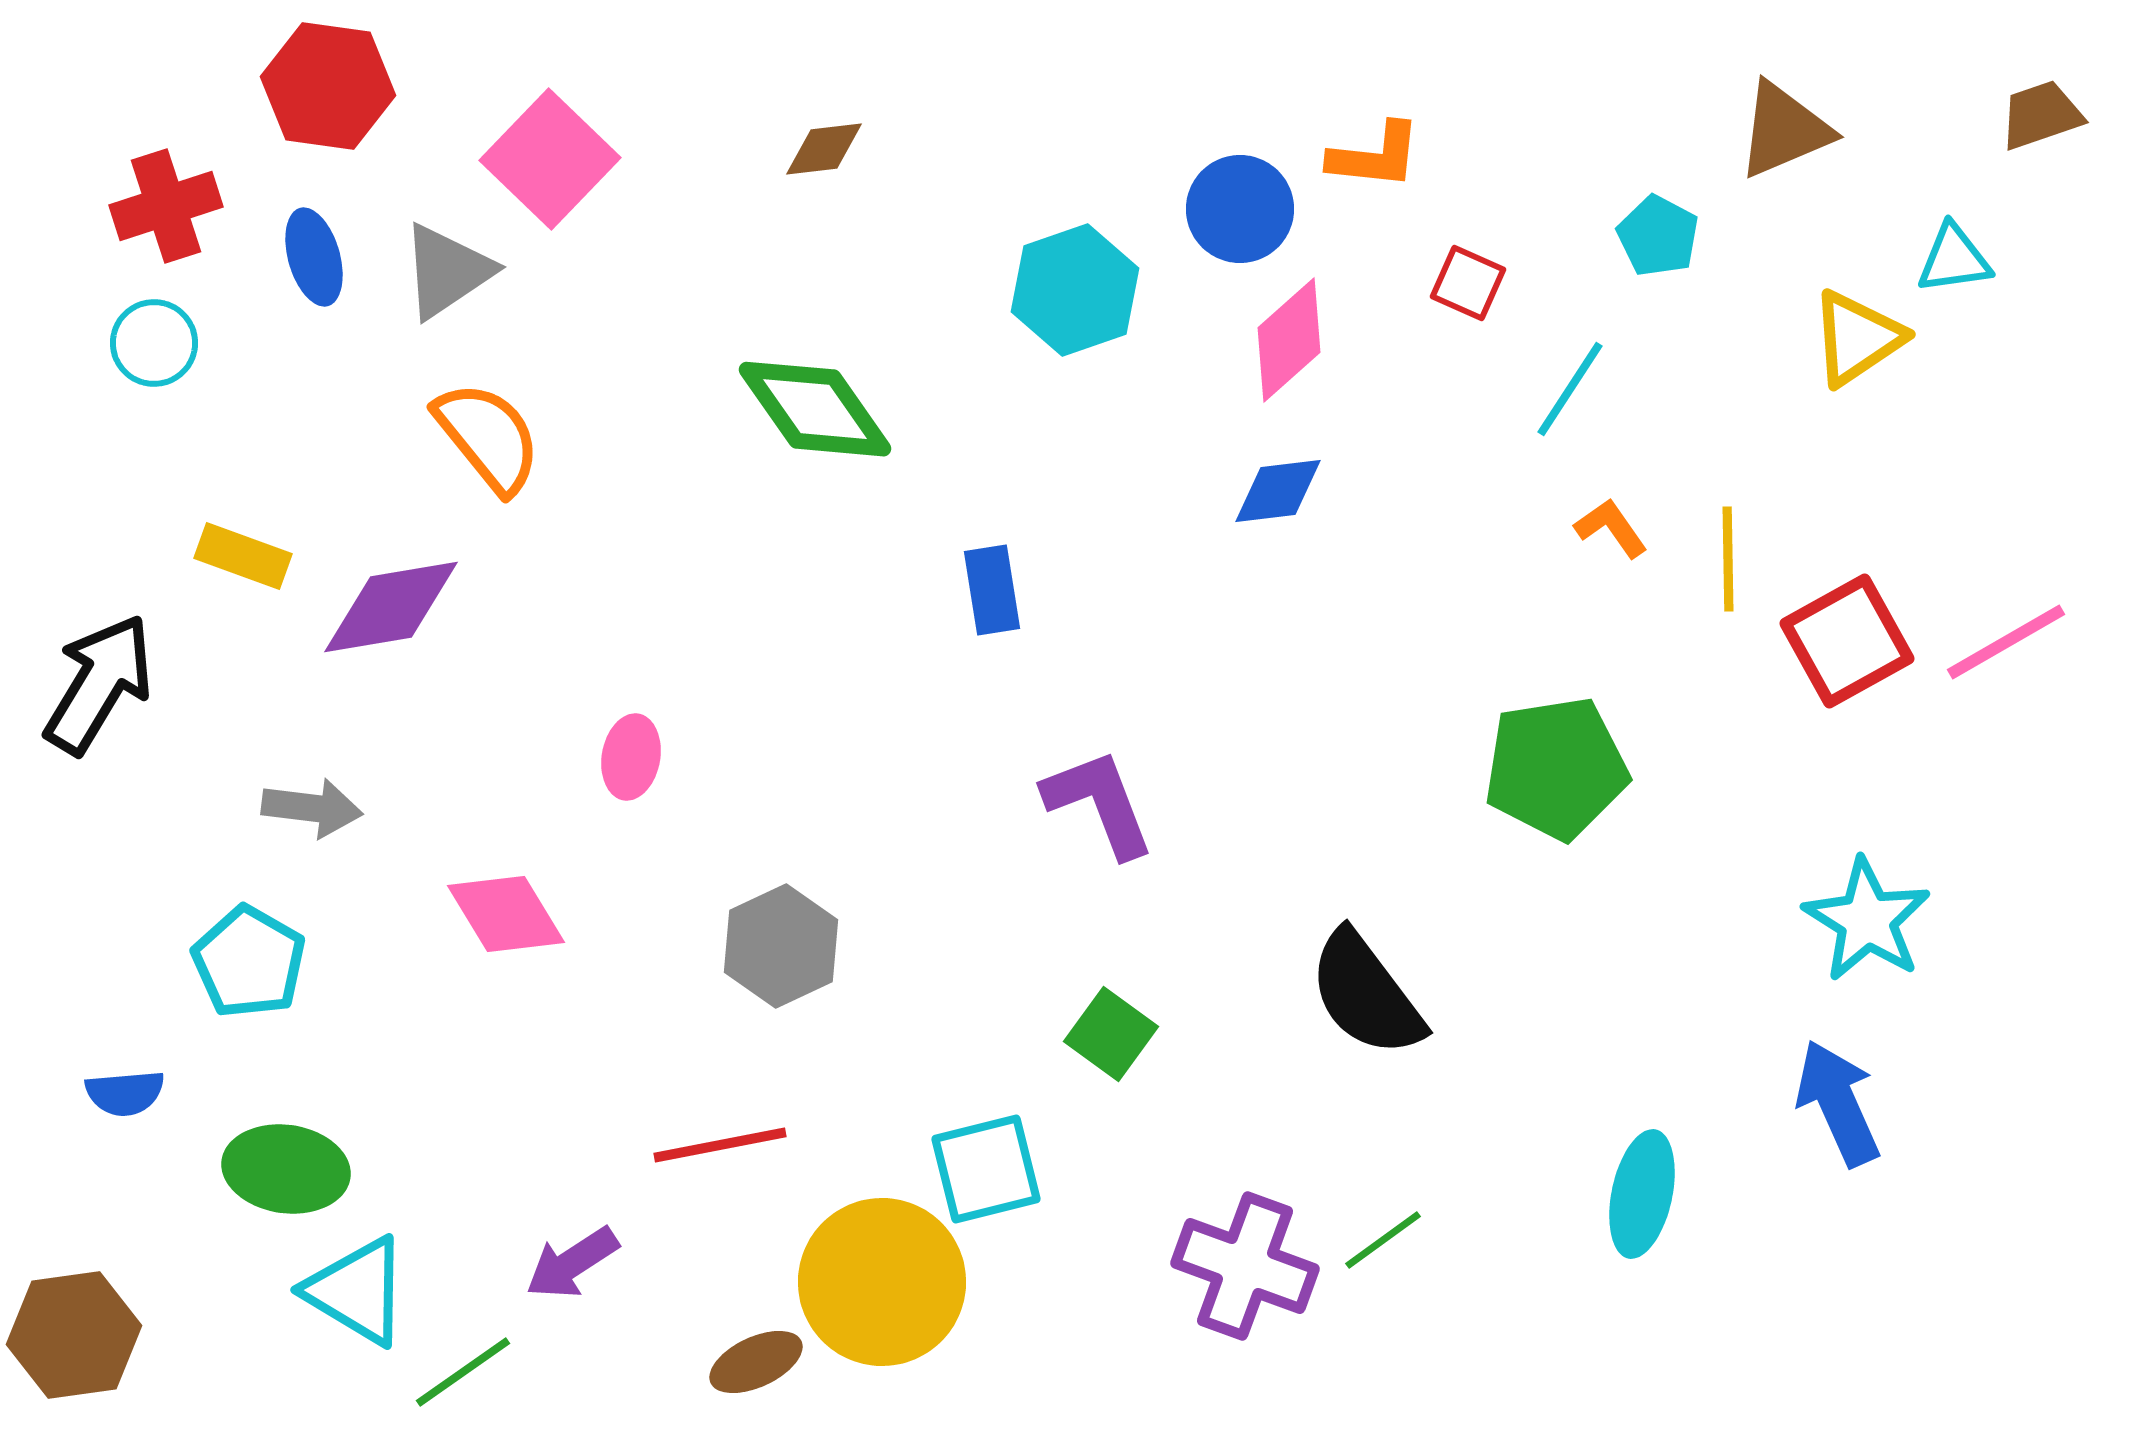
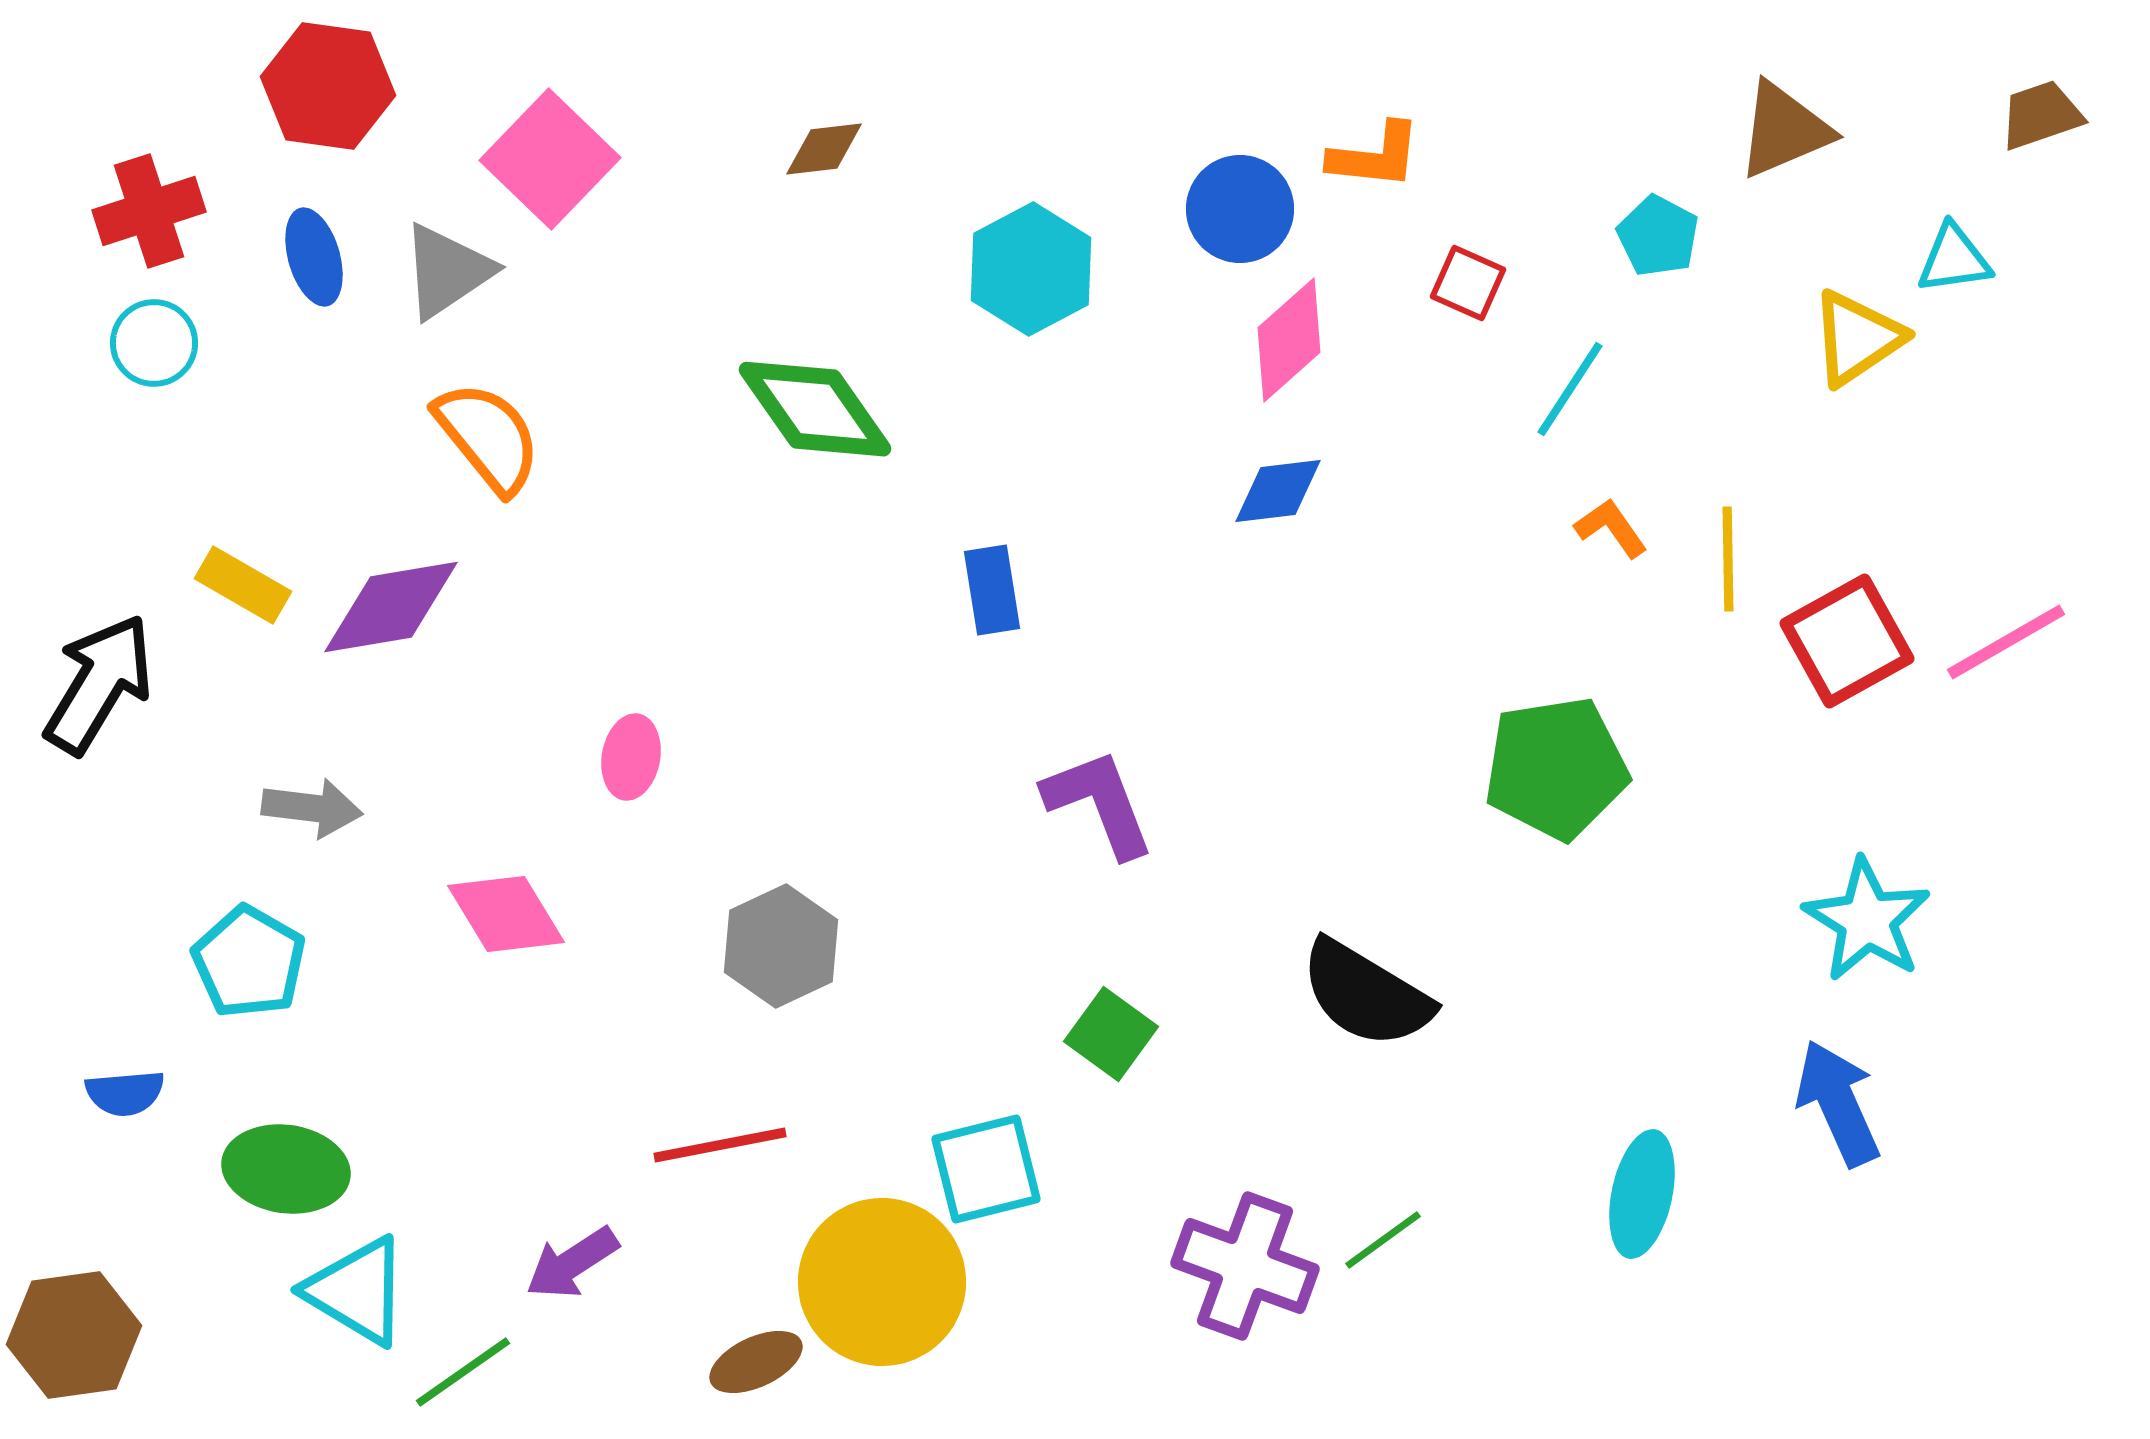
red cross at (166, 206): moved 17 px left, 5 px down
cyan hexagon at (1075, 290): moved 44 px left, 21 px up; rotated 9 degrees counterclockwise
yellow rectangle at (243, 556): moved 29 px down; rotated 10 degrees clockwise
black semicircle at (1366, 994): rotated 22 degrees counterclockwise
